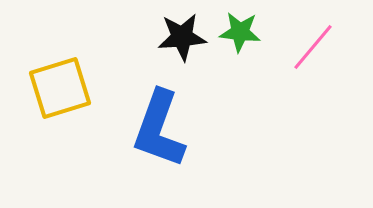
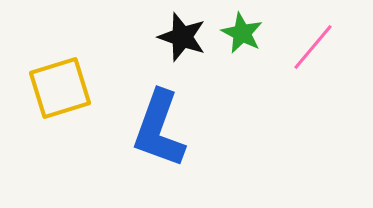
green star: moved 2 px right, 1 px down; rotated 21 degrees clockwise
black star: rotated 24 degrees clockwise
